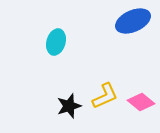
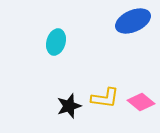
yellow L-shape: moved 2 px down; rotated 32 degrees clockwise
